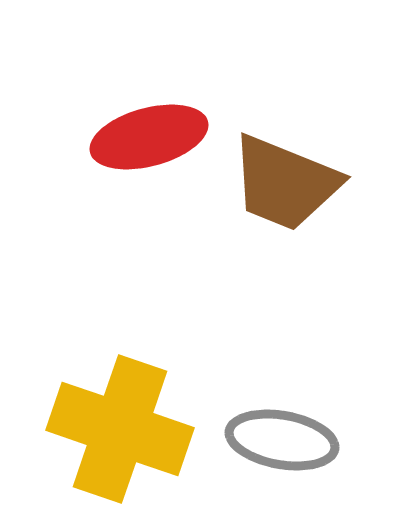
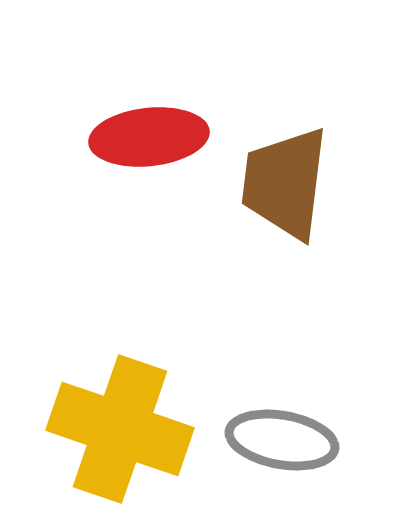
red ellipse: rotated 9 degrees clockwise
brown trapezoid: rotated 75 degrees clockwise
